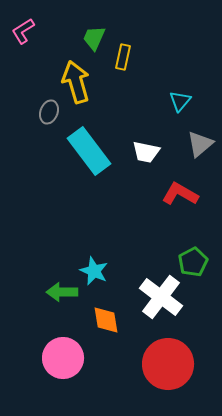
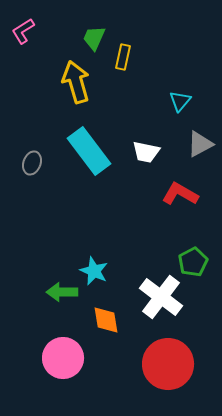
gray ellipse: moved 17 px left, 51 px down
gray triangle: rotated 12 degrees clockwise
